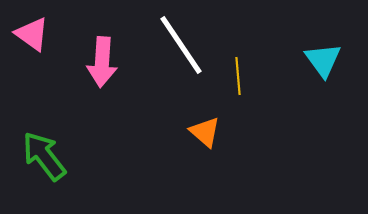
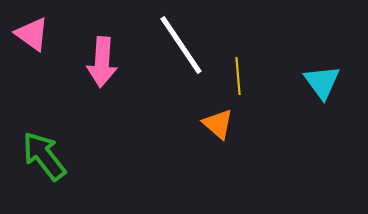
cyan triangle: moved 1 px left, 22 px down
orange triangle: moved 13 px right, 8 px up
